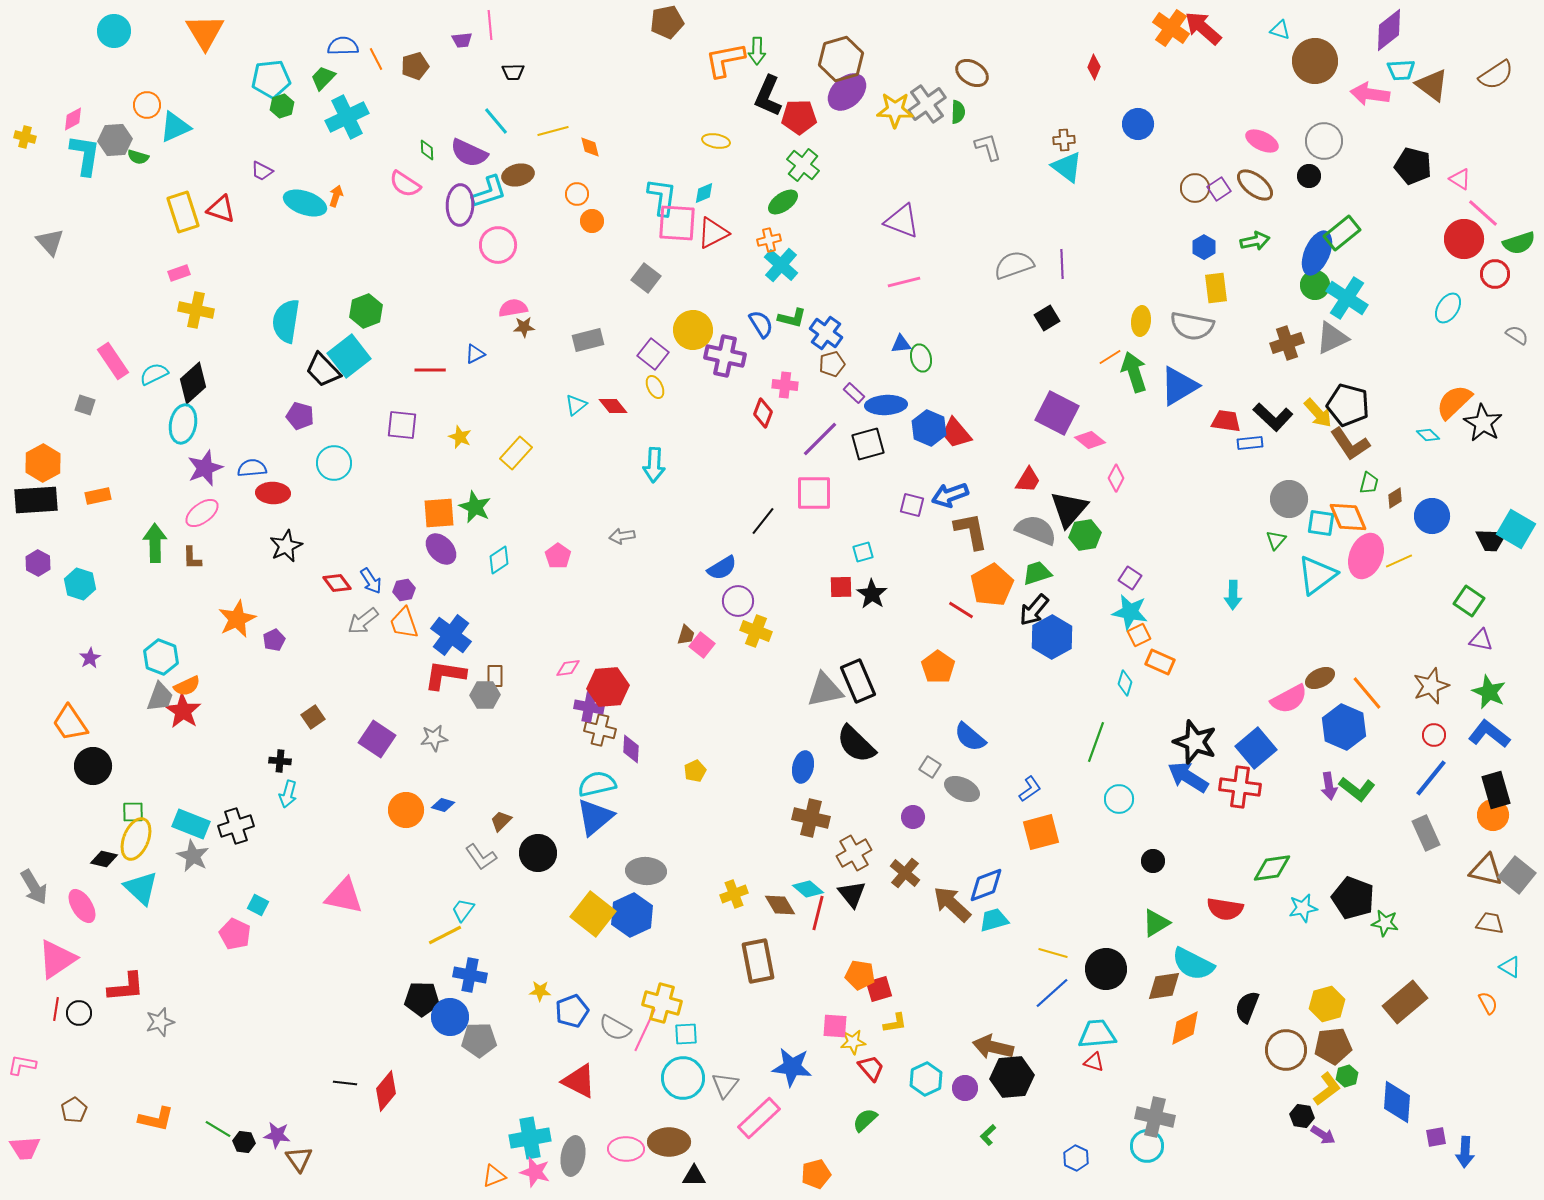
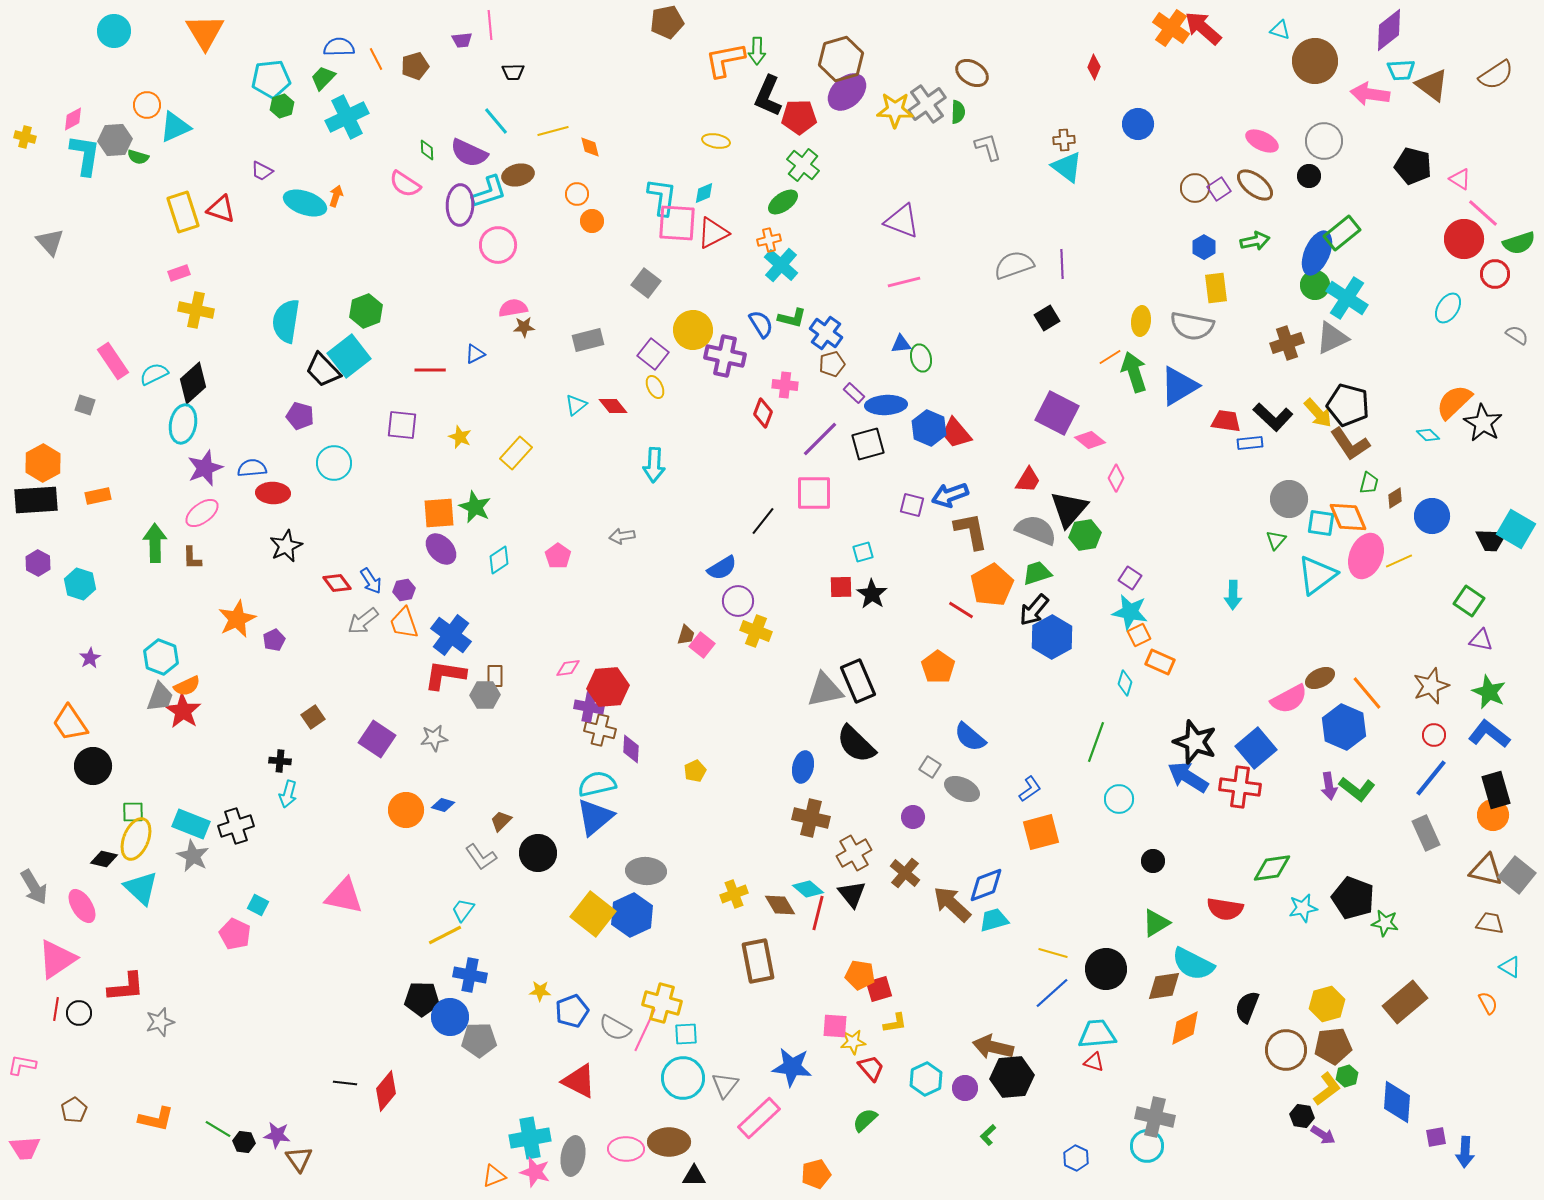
blue semicircle at (343, 46): moved 4 px left, 1 px down
gray square at (646, 278): moved 5 px down
